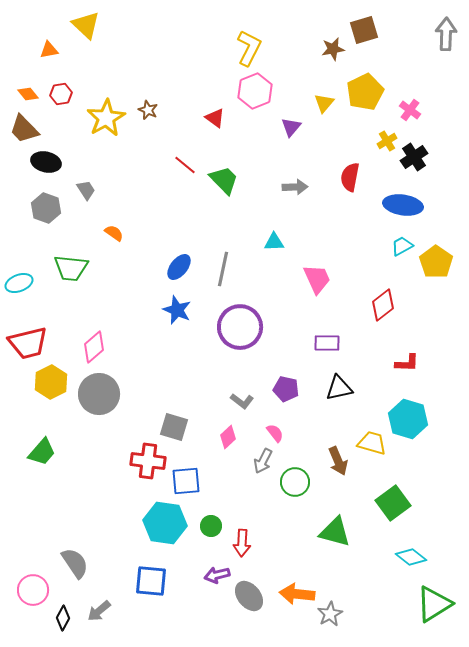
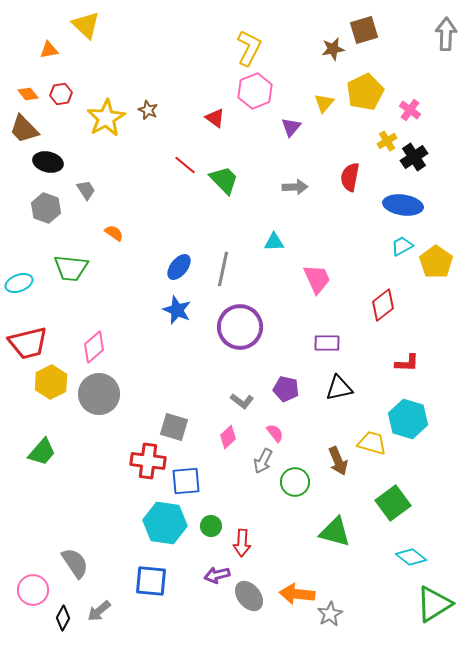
black ellipse at (46, 162): moved 2 px right
